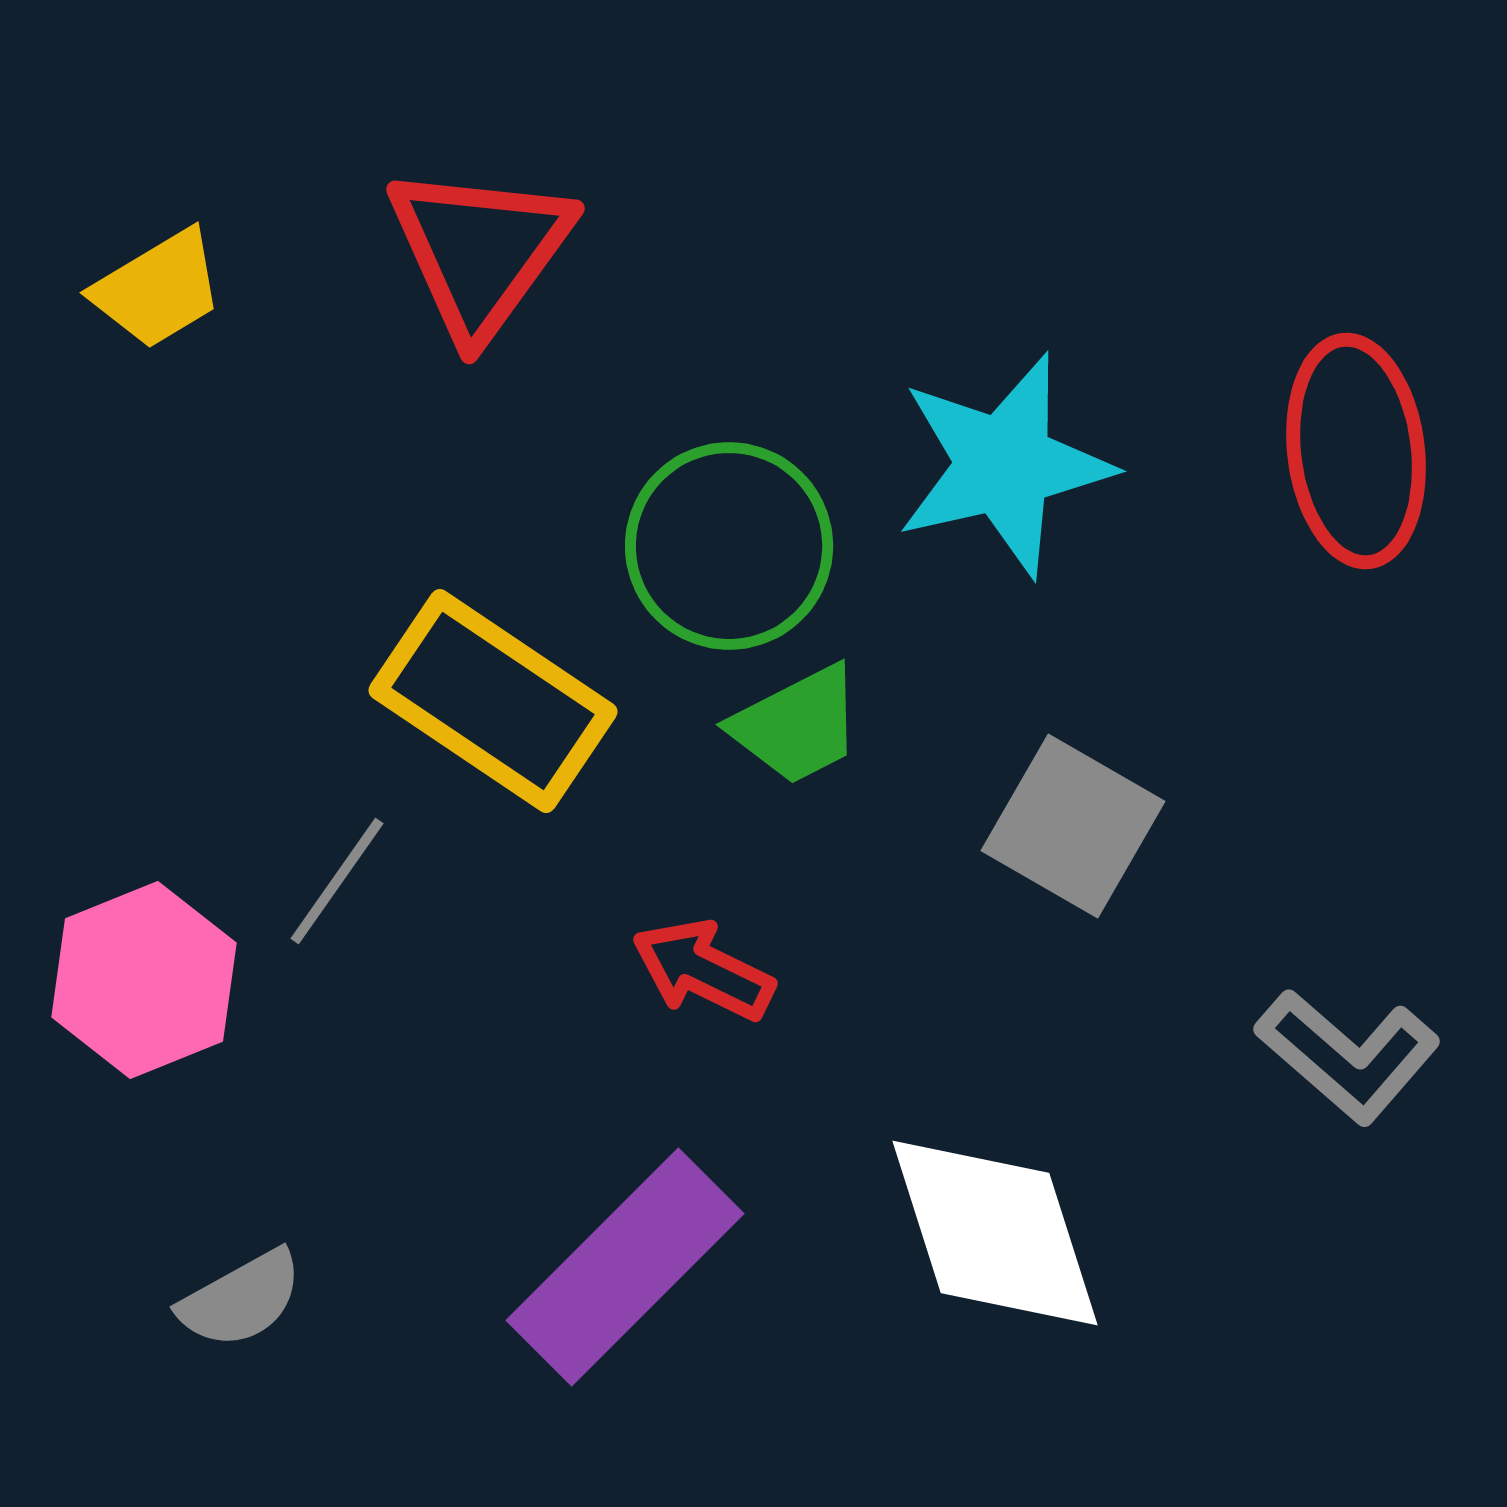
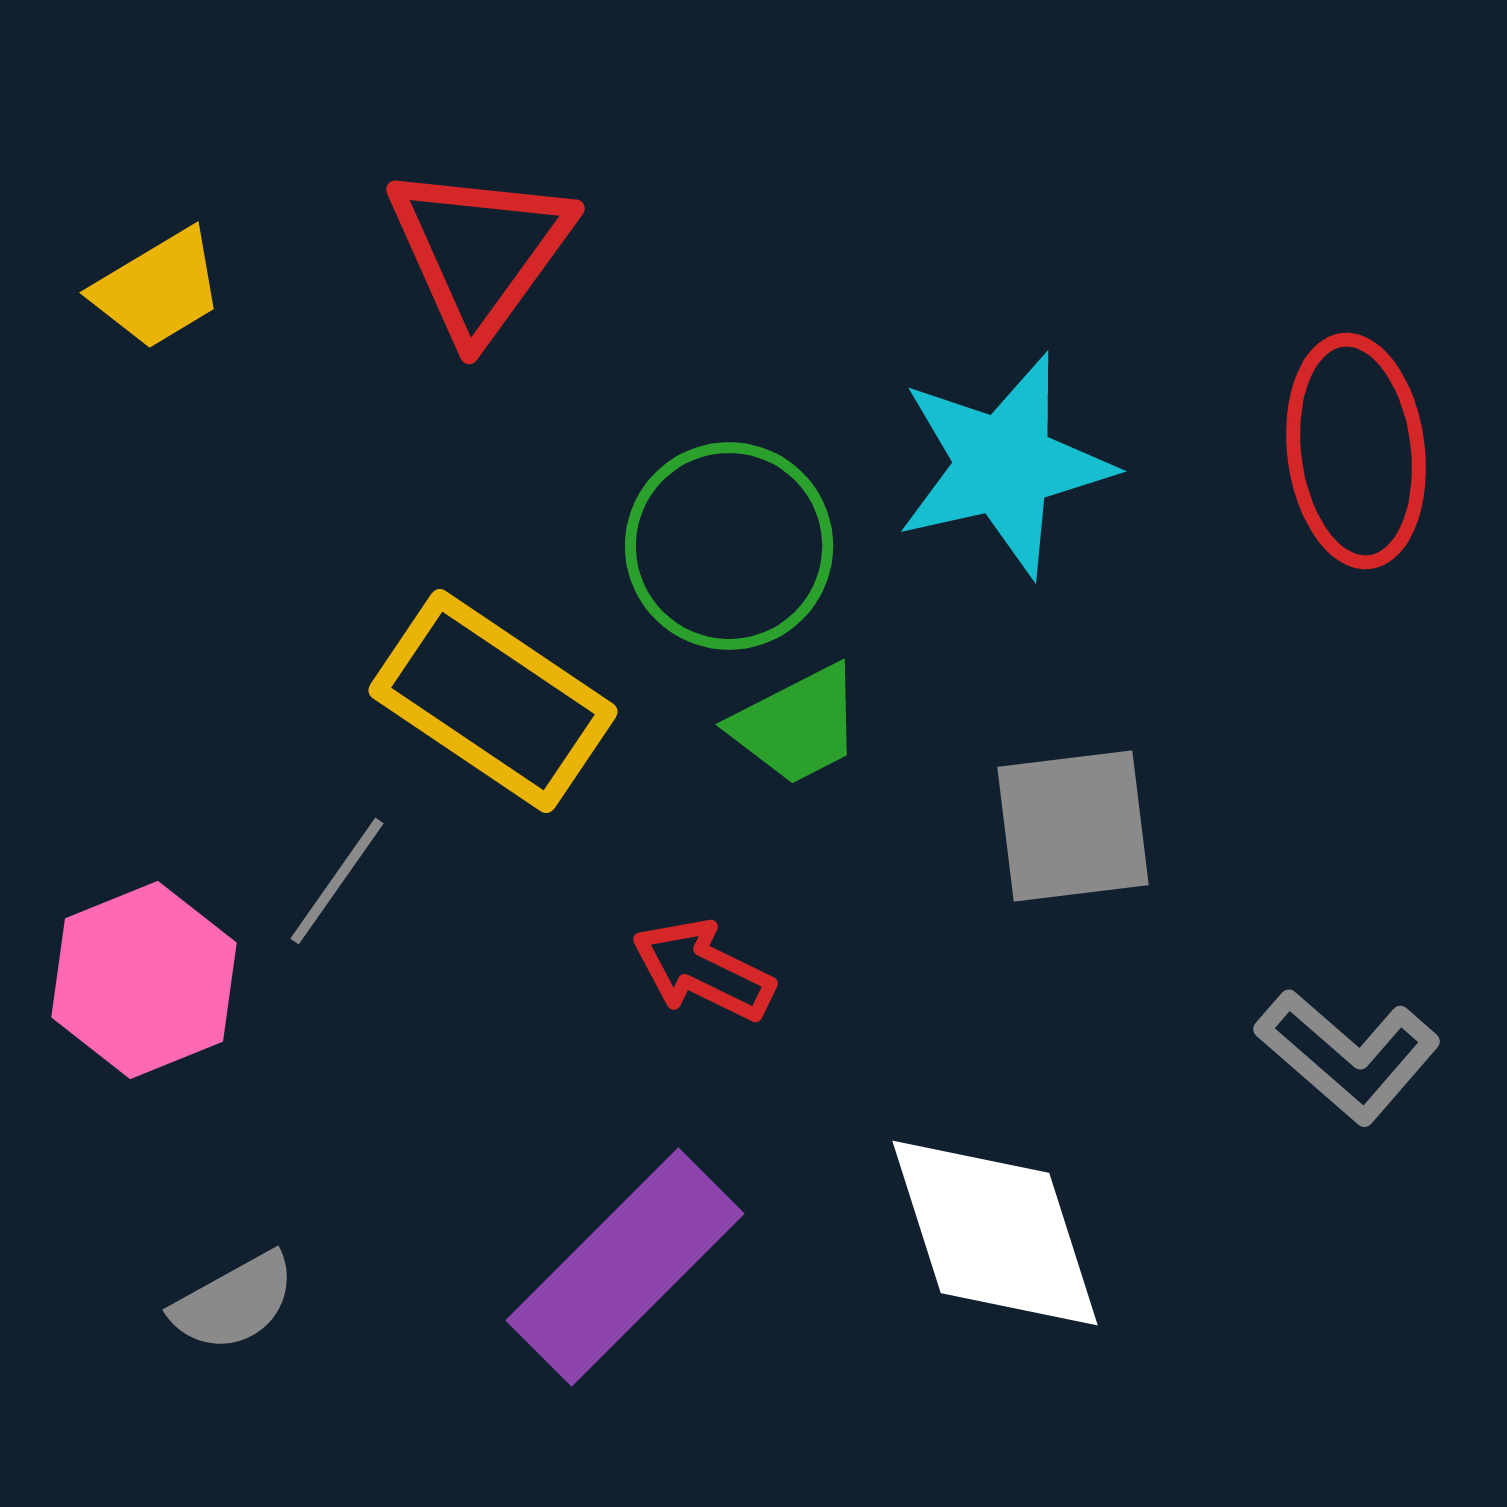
gray square: rotated 37 degrees counterclockwise
gray semicircle: moved 7 px left, 3 px down
